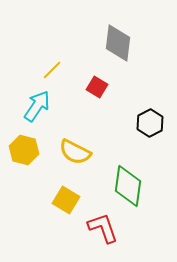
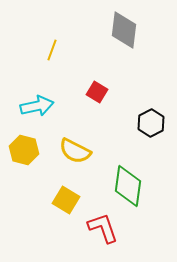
gray diamond: moved 6 px right, 13 px up
yellow line: moved 20 px up; rotated 25 degrees counterclockwise
red square: moved 5 px down
cyan arrow: rotated 44 degrees clockwise
black hexagon: moved 1 px right
yellow semicircle: moved 1 px up
